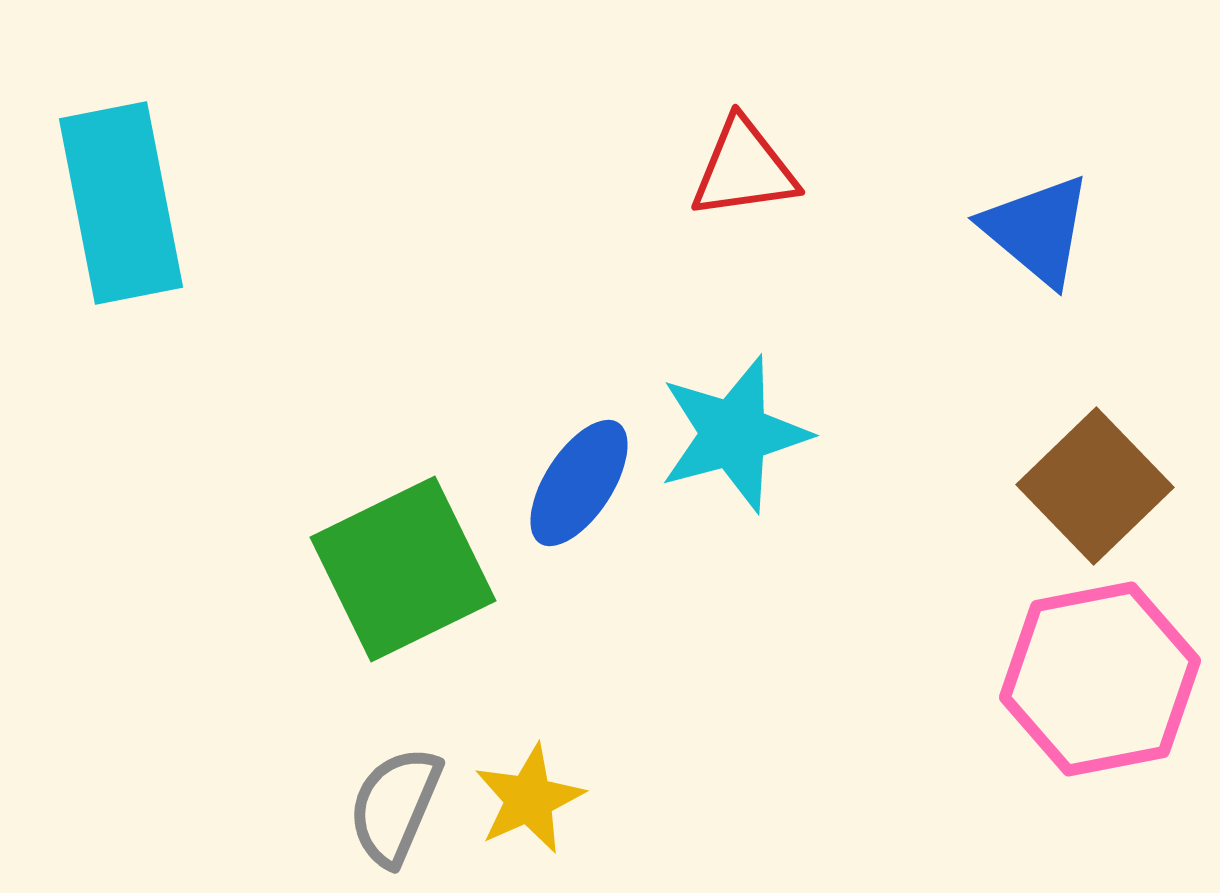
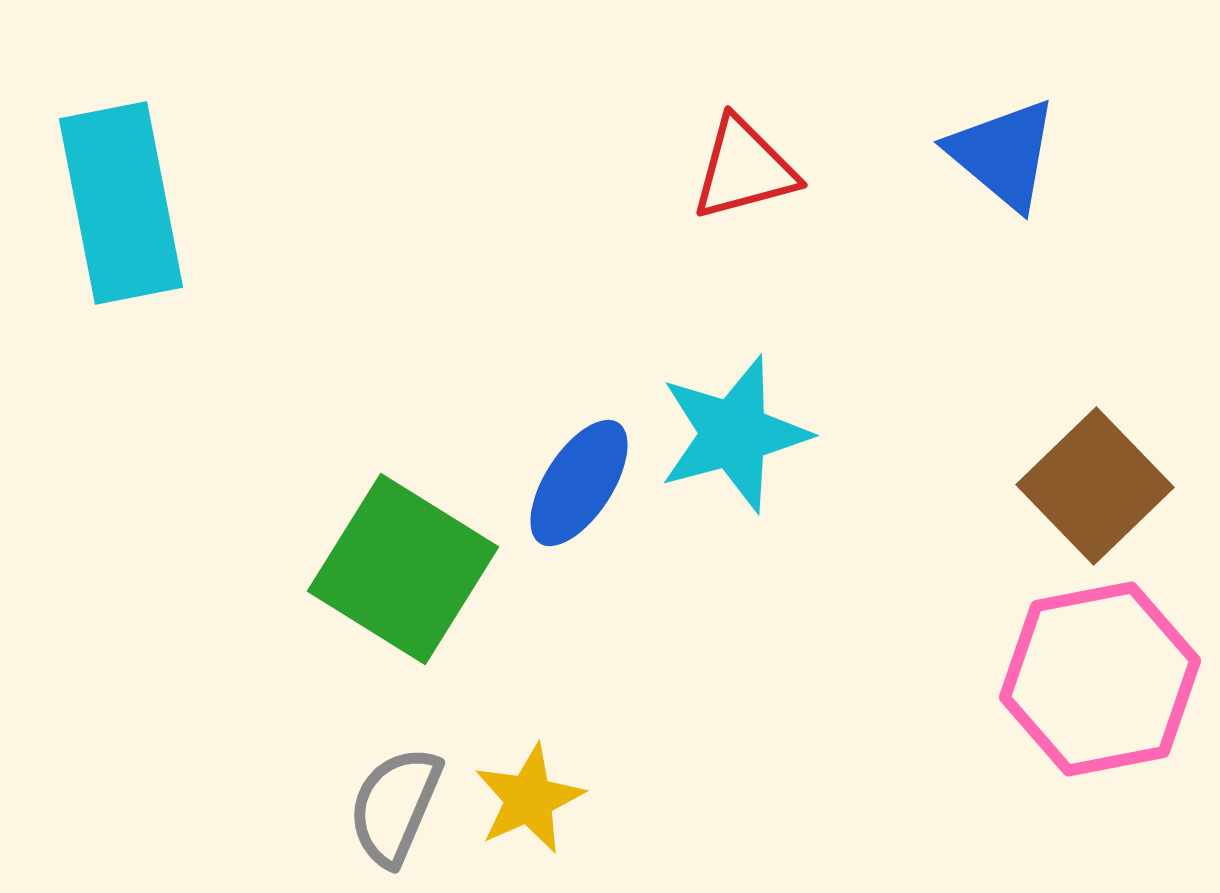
red triangle: rotated 7 degrees counterclockwise
blue triangle: moved 34 px left, 76 px up
green square: rotated 32 degrees counterclockwise
